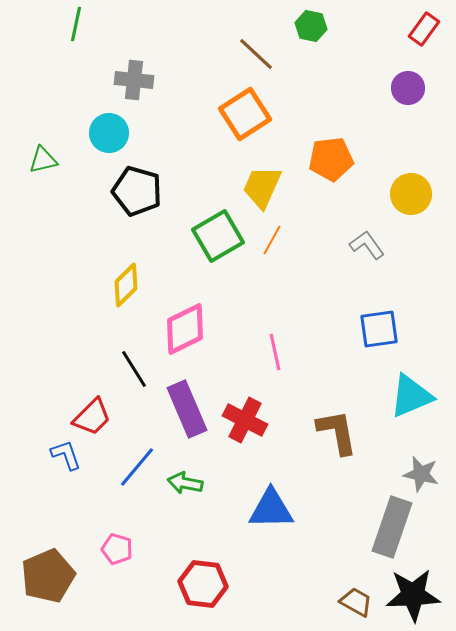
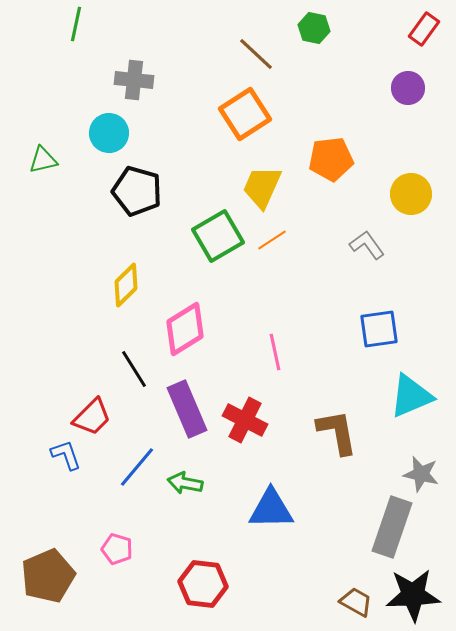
green hexagon: moved 3 px right, 2 px down
orange line: rotated 28 degrees clockwise
pink diamond: rotated 6 degrees counterclockwise
